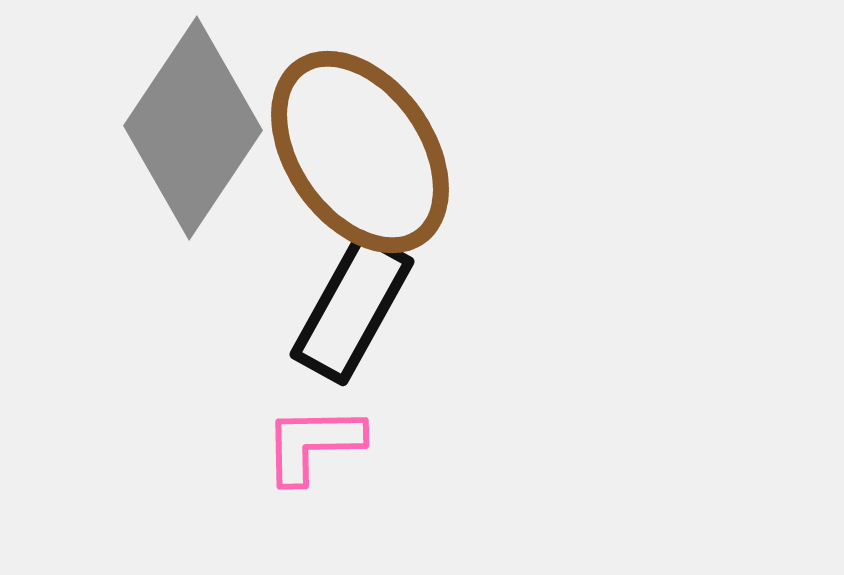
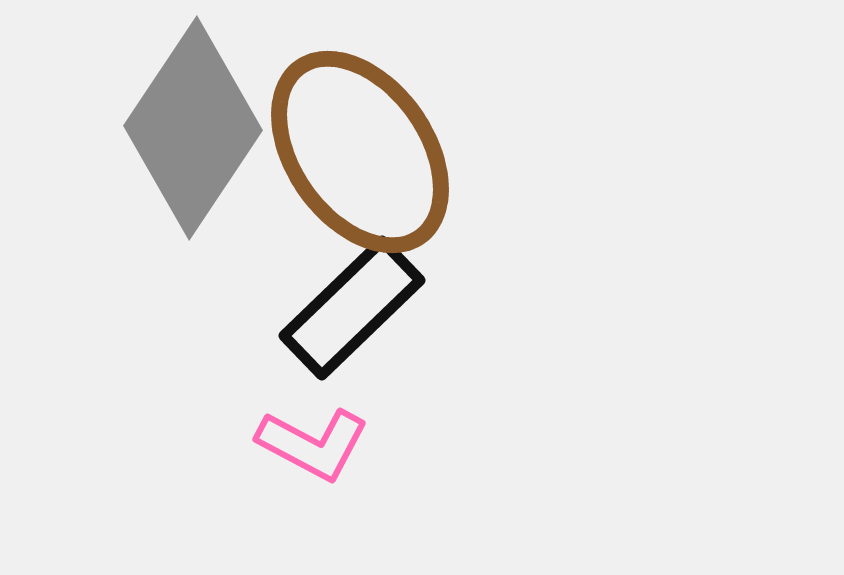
black rectangle: rotated 17 degrees clockwise
pink L-shape: rotated 151 degrees counterclockwise
